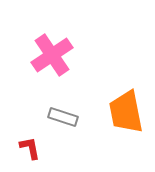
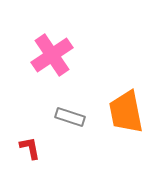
gray rectangle: moved 7 px right
